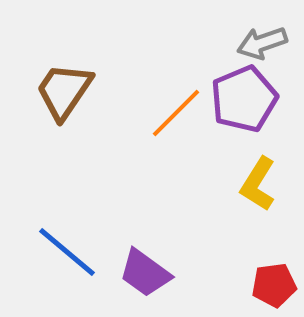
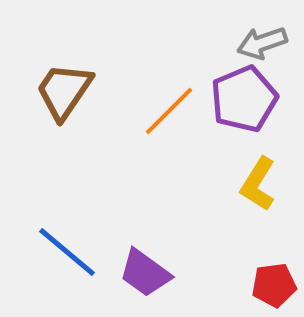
orange line: moved 7 px left, 2 px up
